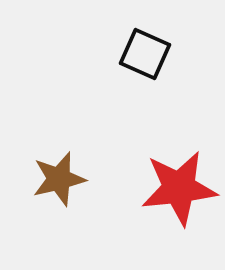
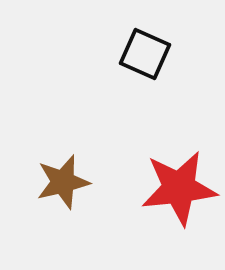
brown star: moved 4 px right, 3 px down
